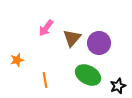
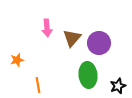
pink arrow: moved 1 px right; rotated 42 degrees counterclockwise
green ellipse: rotated 55 degrees clockwise
orange line: moved 7 px left, 5 px down
